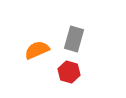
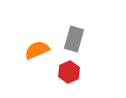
red hexagon: rotated 20 degrees clockwise
